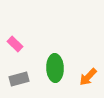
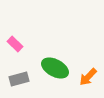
green ellipse: rotated 60 degrees counterclockwise
